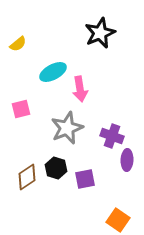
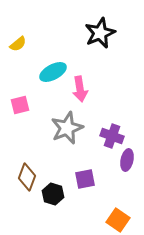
pink square: moved 1 px left, 4 px up
purple ellipse: rotated 10 degrees clockwise
black hexagon: moved 3 px left, 26 px down
brown diamond: rotated 36 degrees counterclockwise
